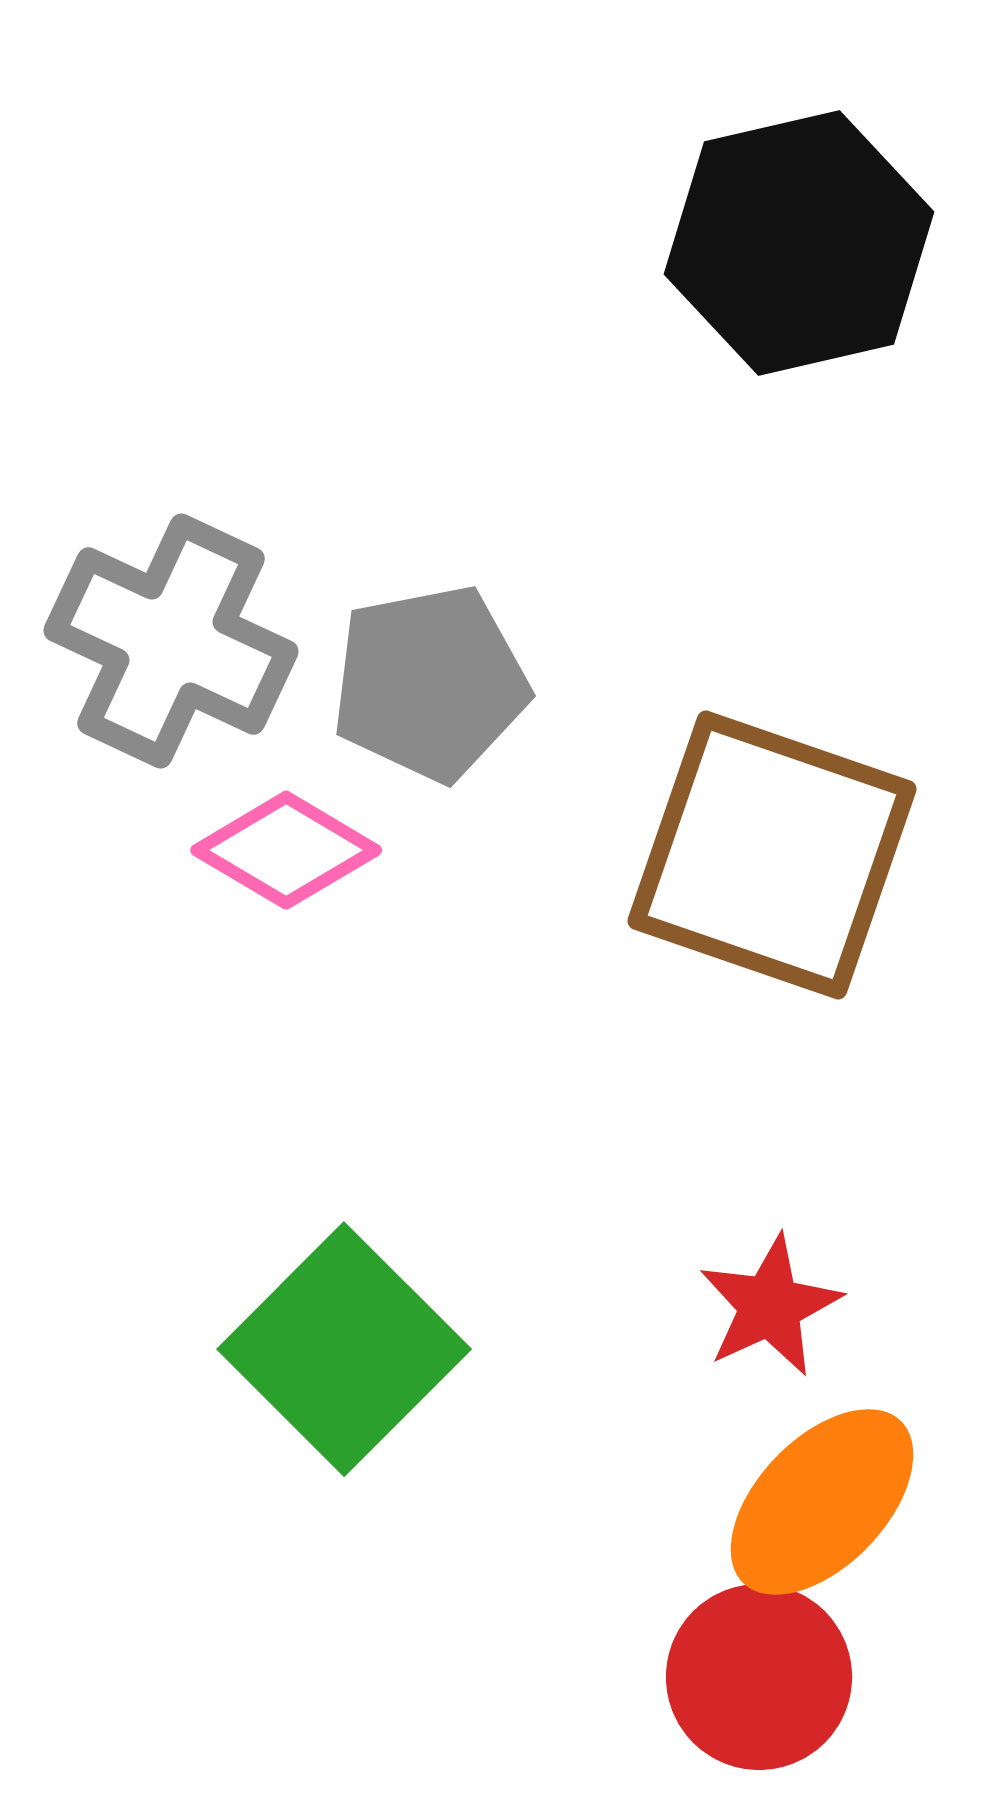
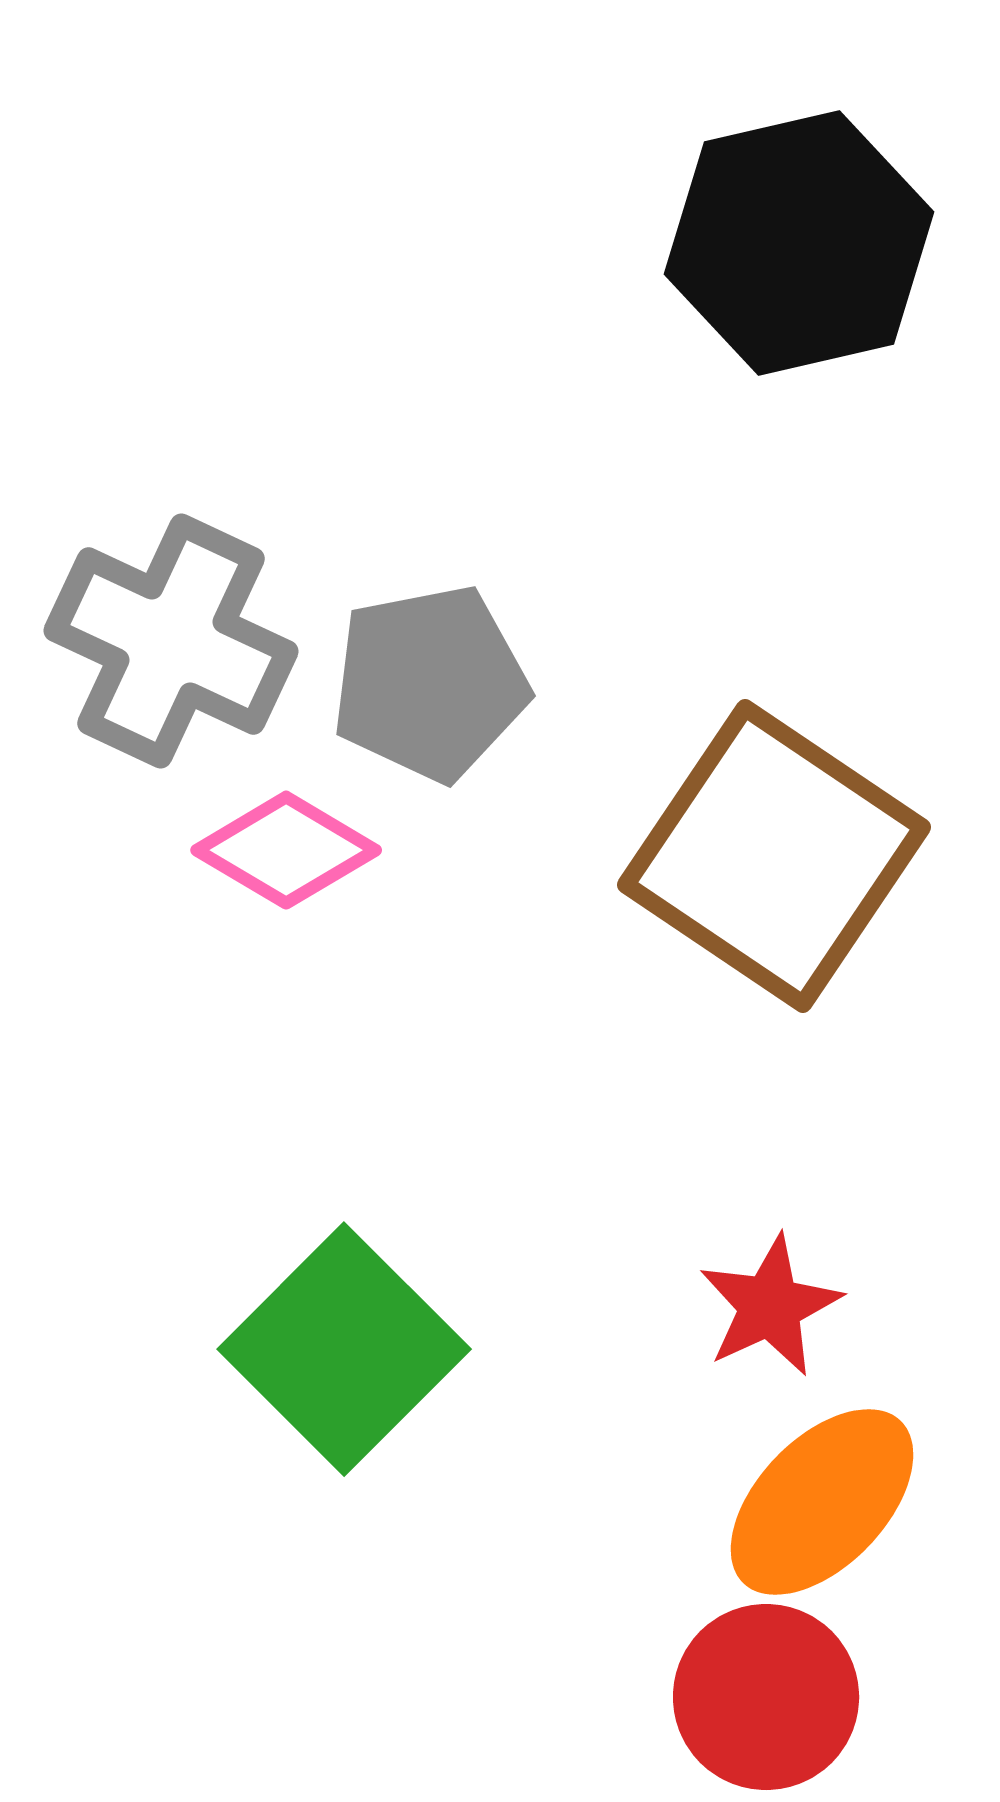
brown square: moved 2 px right, 1 px down; rotated 15 degrees clockwise
red circle: moved 7 px right, 20 px down
